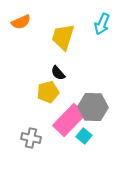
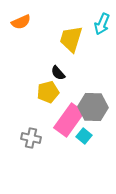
yellow trapezoid: moved 8 px right, 2 px down
pink rectangle: rotated 8 degrees counterclockwise
